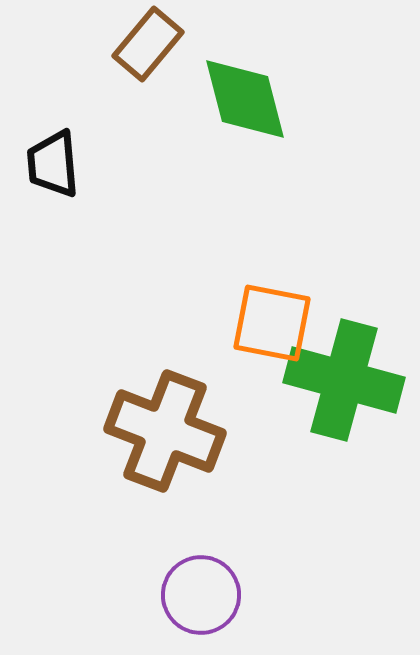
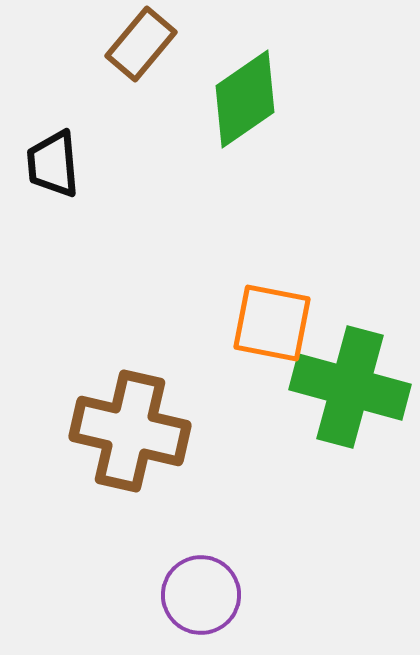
brown rectangle: moved 7 px left
green diamond: rotated 70 degrees clockwise
green cross: moved 6 px right, 7 px down
brown cross: moved 35 px left; rotated 8 degrees counterclockwise
